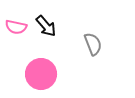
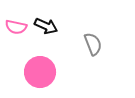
black arrow: rotated 25 degrees counterclockwise
pink circle: moved 1 px left, 2 px up
